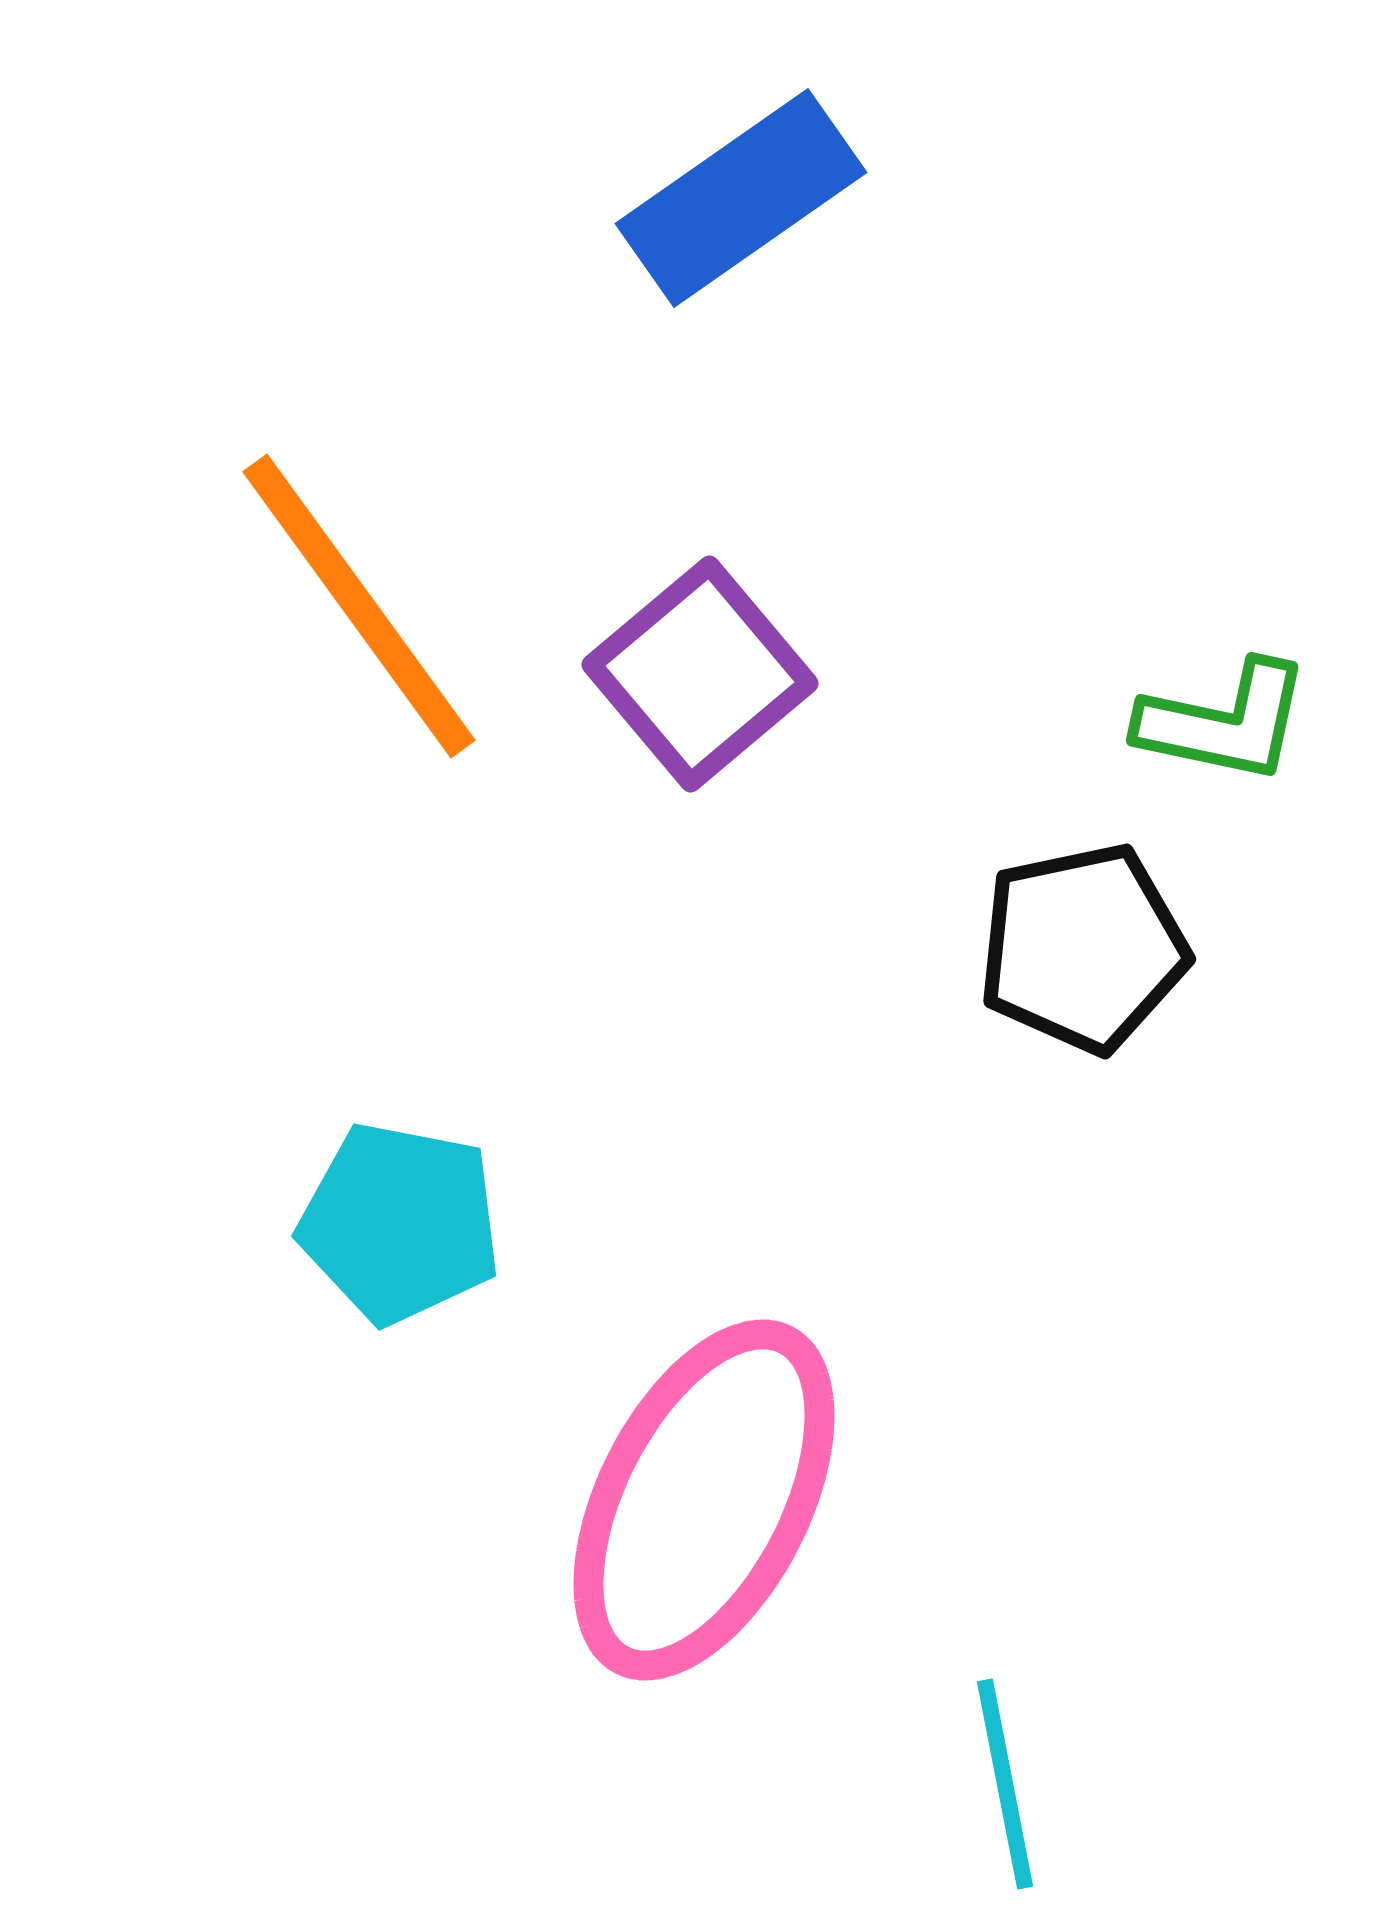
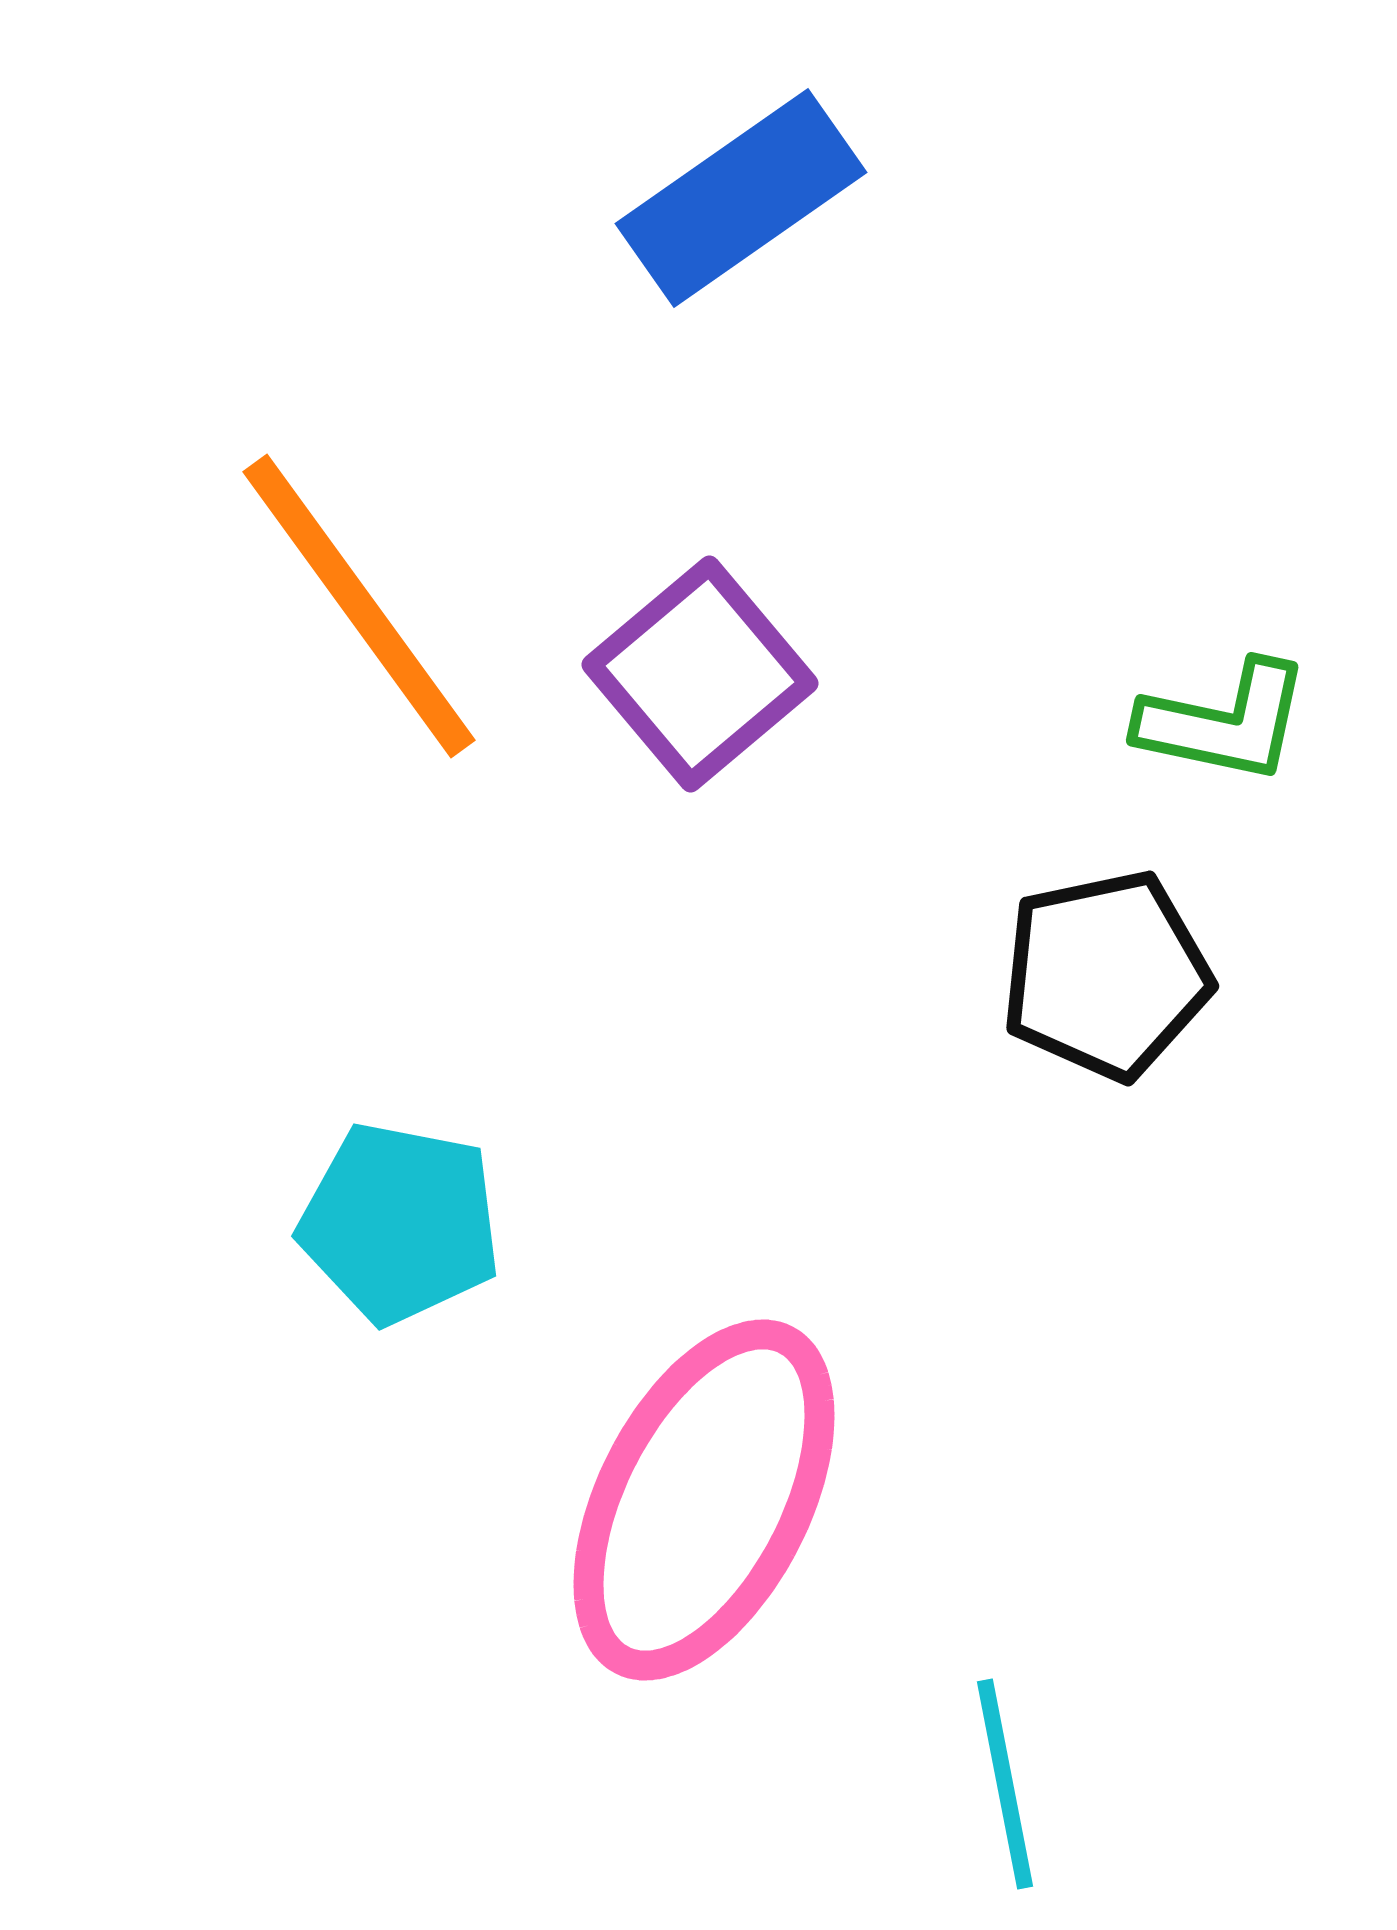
black pentagon: moved 23 px right, 27 px down
